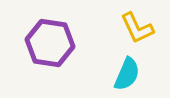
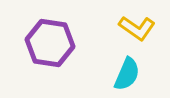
yellow L-shape: rotated 30 degrees counterclockwise
